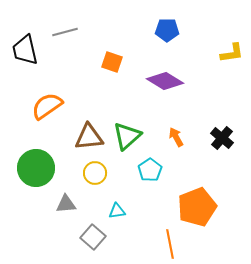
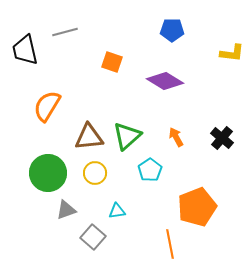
blue pentagon: moved 5 px right
yellow L-shape: rotated 15 degrees clockwise
orange semicircle: rotated 24 degrees counterclockwise
green circle: moved 12 px right, 5 px down
gray triangle: moved 6 px down; rotated 15 degrees counterclockwise
